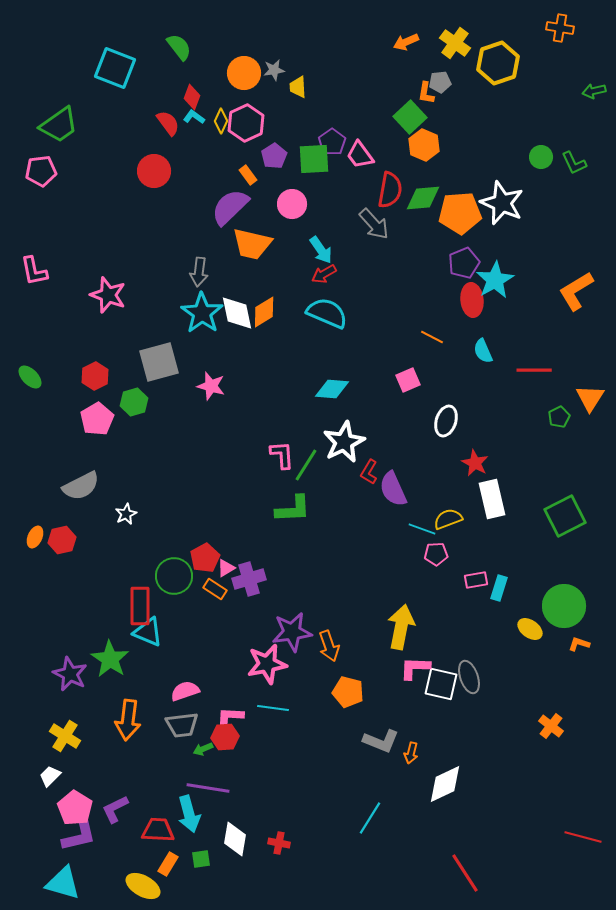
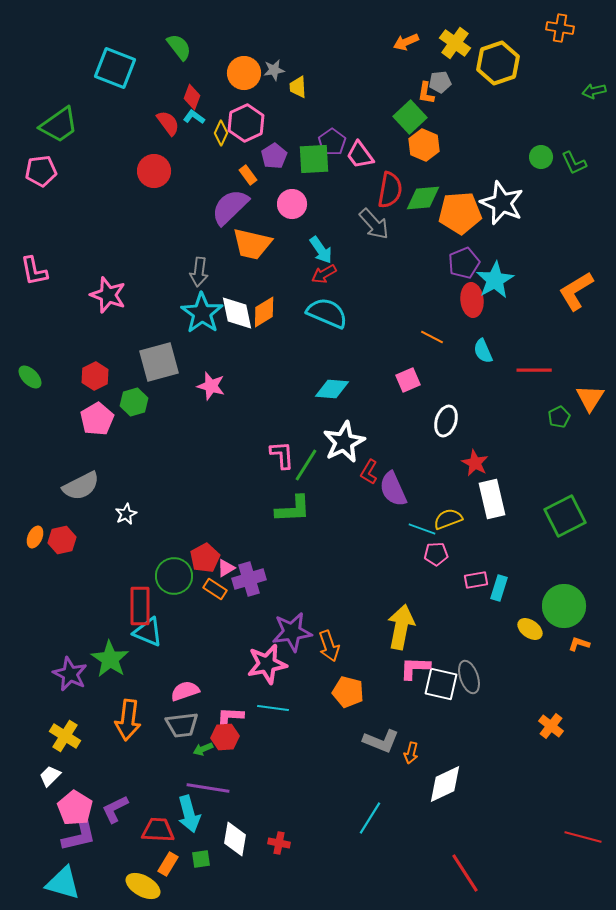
yellow diamond at (221, 121): moved 12 px down
